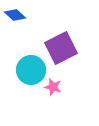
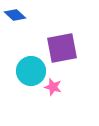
purple square: moved 1 px right; rotated 16 degrees clockwise
cyan circle: moved 1 px down
